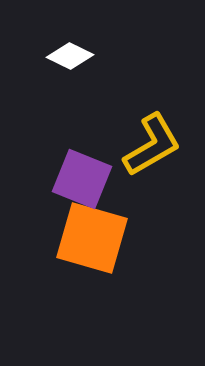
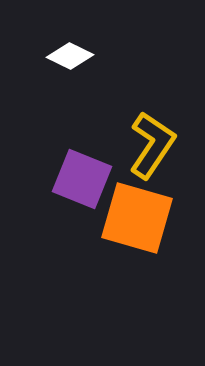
yellow L-shape: rotated 26 degrees counterclockwise
orange square: moved 45 px right, 20 px up
